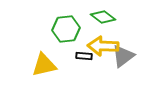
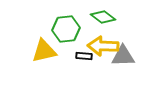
gray triangle: rotated 35 degrees clockwise
yellow triangle: moved 14 px up
